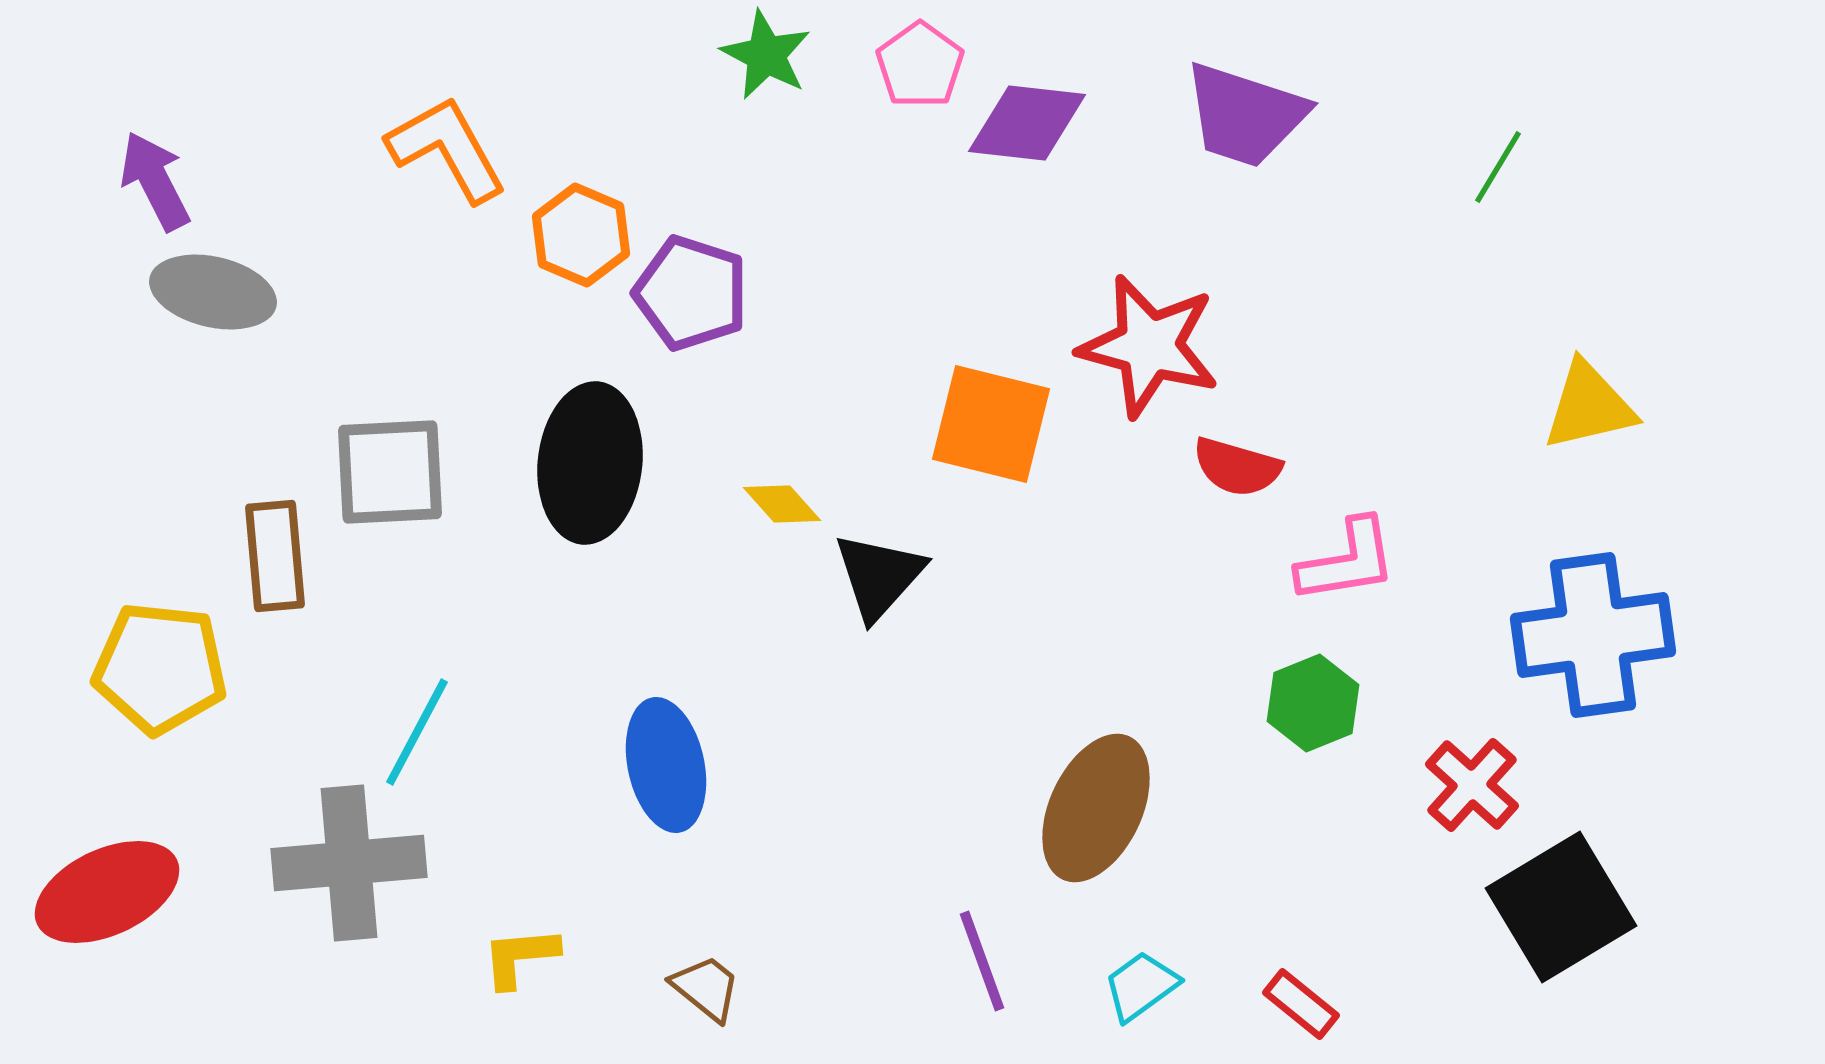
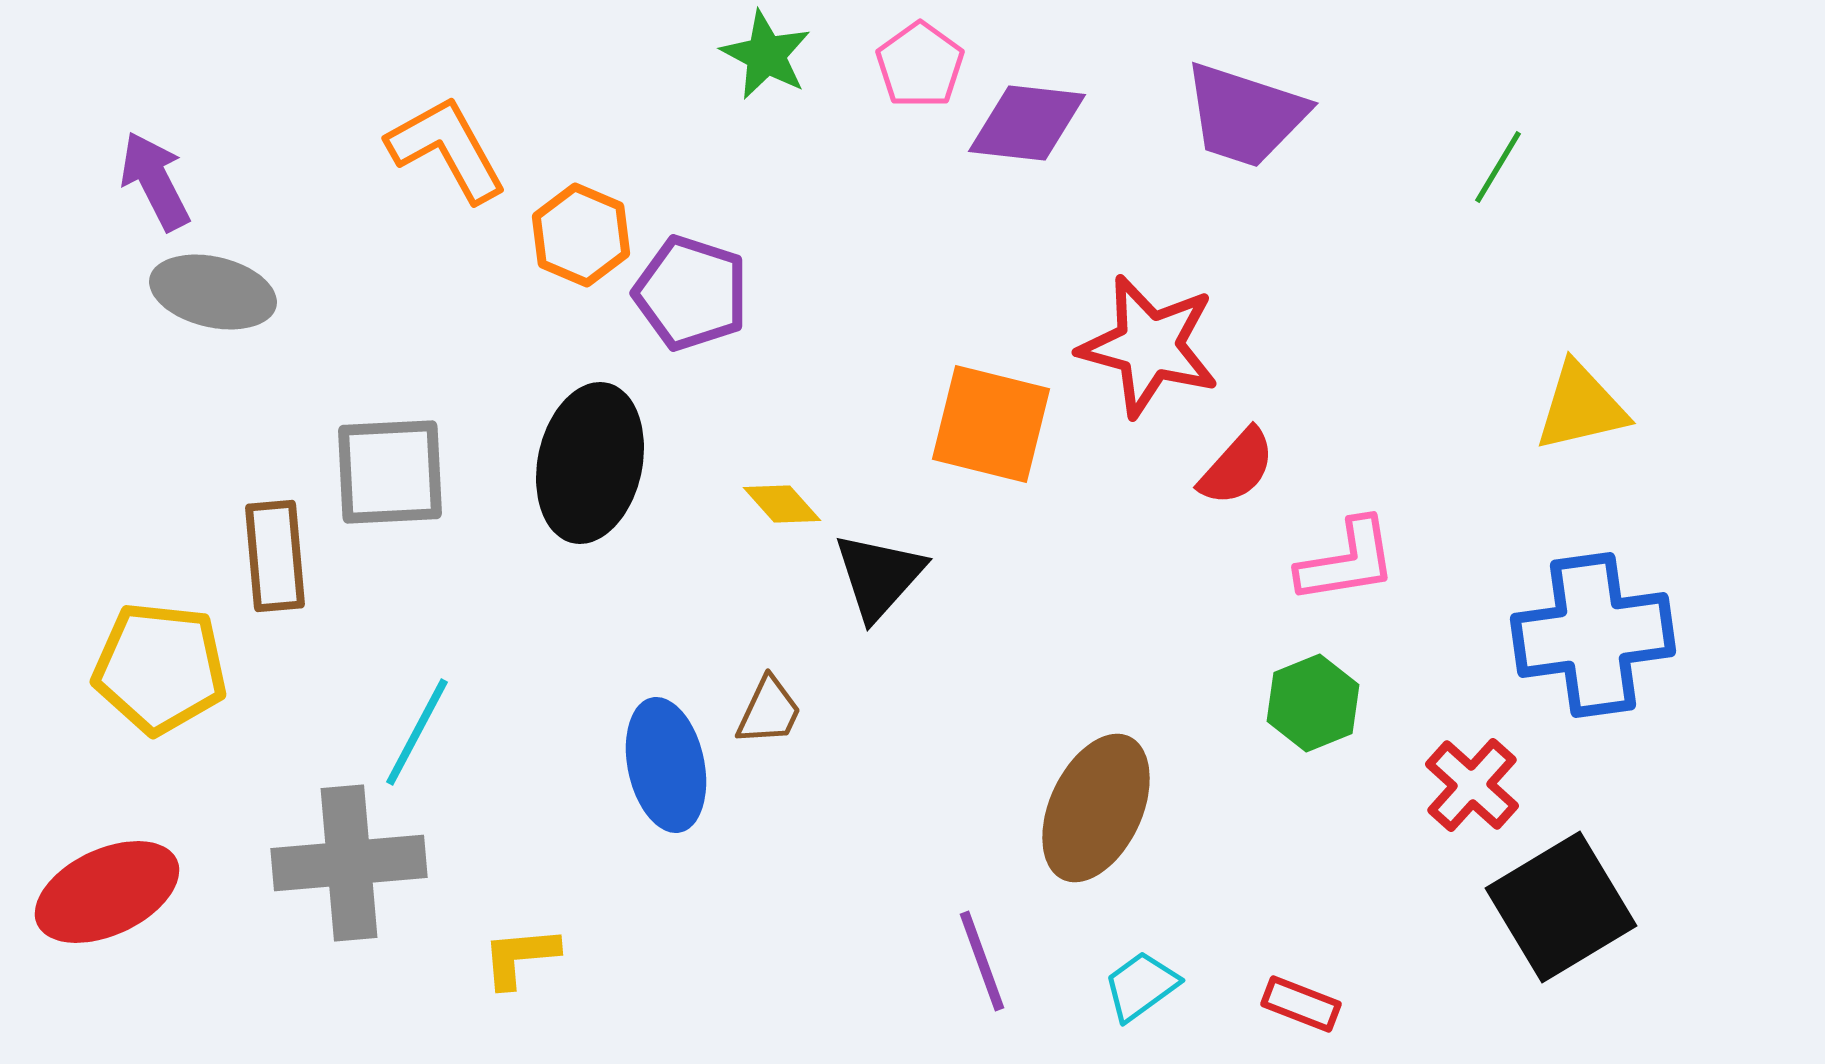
yellow triangle: moved 8 px left, 1 px down
black ellipse: rotated 6 degrees clockwise
red semicircle: rotated 64 degrees counterclockwise
brown trapezoid: moved 63 px right, 277 px up; rotated 76 degrees clockwise
red rectangle: rotated 18 degrees counterclockwise
